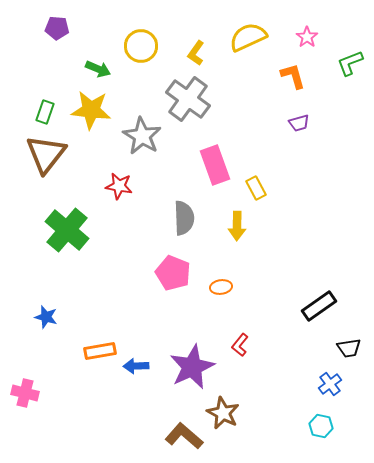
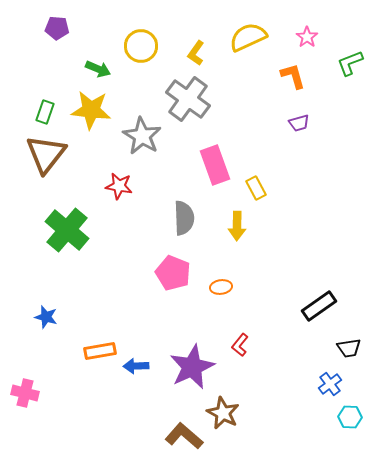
cyan hexagon: moved 29 px right, 9 px up; rotated 10 degrees counterclockwise
